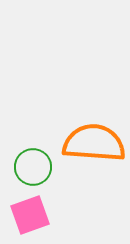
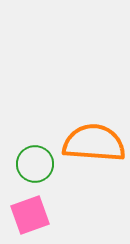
green circle: moved 2 px right, 3 px up
